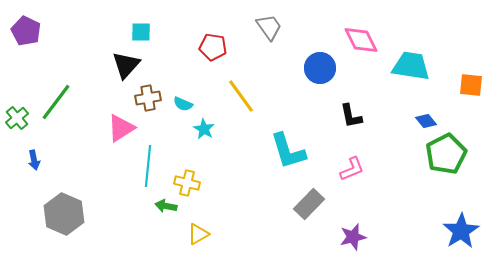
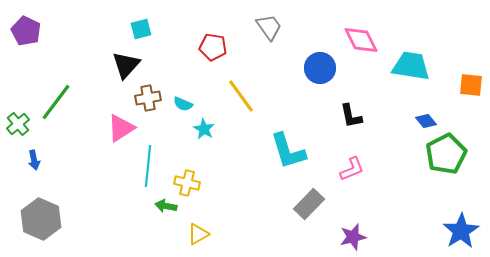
cyan square: moved 3 px up; rotated 15 degrees counterclockwise
green cross: moved 1 px right, 6 px down
gray hexagon: moved 23 px left, 5 px down
